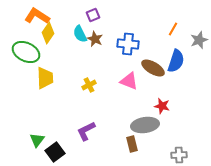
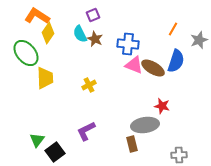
green ellipse: moved 1 px down; rotated 24 degrees clockwise
pink triangle: moved 5 px right, 16 px up
